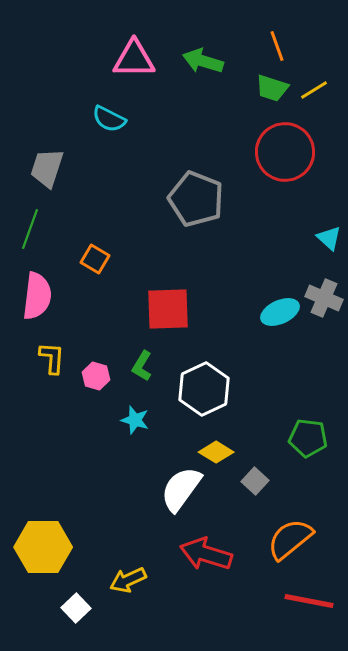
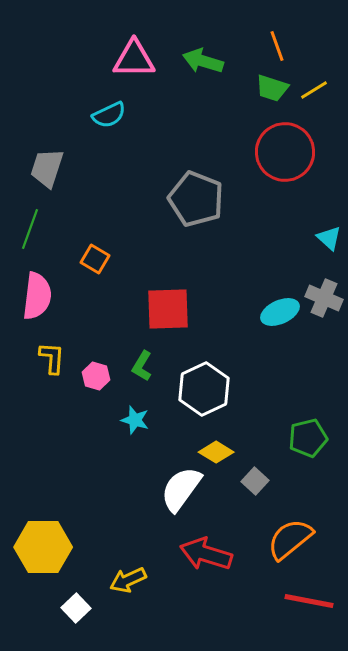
cyan semicircle: moved 4 px up; rotated 52 degrees counterclockwise
green pentagon: rotated 21 degrees counterclockwise
